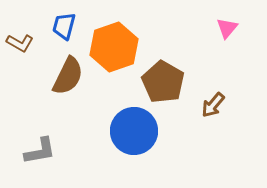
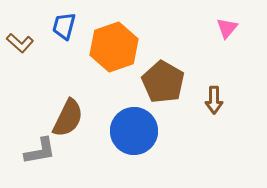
brown L-shape: rotated 12 degrees clockwise
brown semicircle: moved 42 px down
brown arrow: moved 1 px right, 5 px up; rotated 40 degrees counterclockwise
